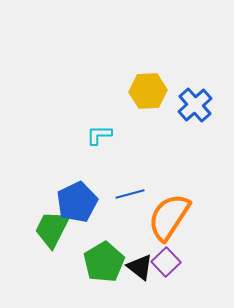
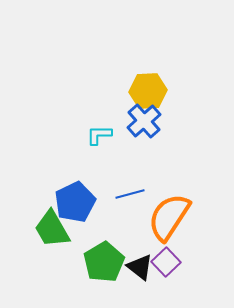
blue cross: moved 51 px left, 16 px down
blue pentagon: moved 2 px left
green trapezoid: rotated 57 degrees counterclockwise
